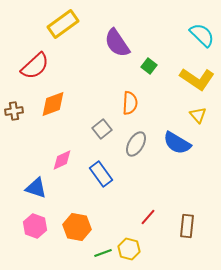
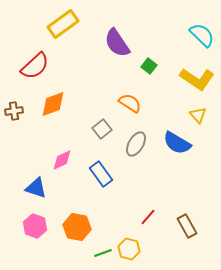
orange semicircle: rotated 60 degrees counterclockwise
brown rectangle: rotated 35 degrees counterclockwise
